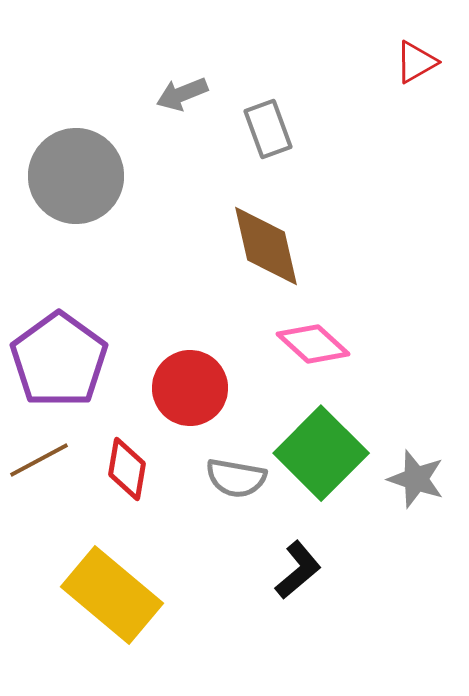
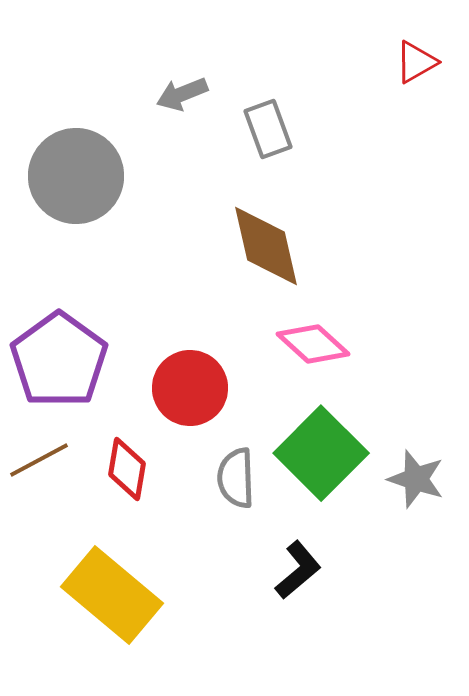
gray semicircle: rotated 78 degrees clockwise
